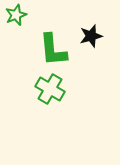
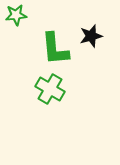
green star: rotated 15 degrees clockwise
green L-shape: moved 2 px right, 1 px up
